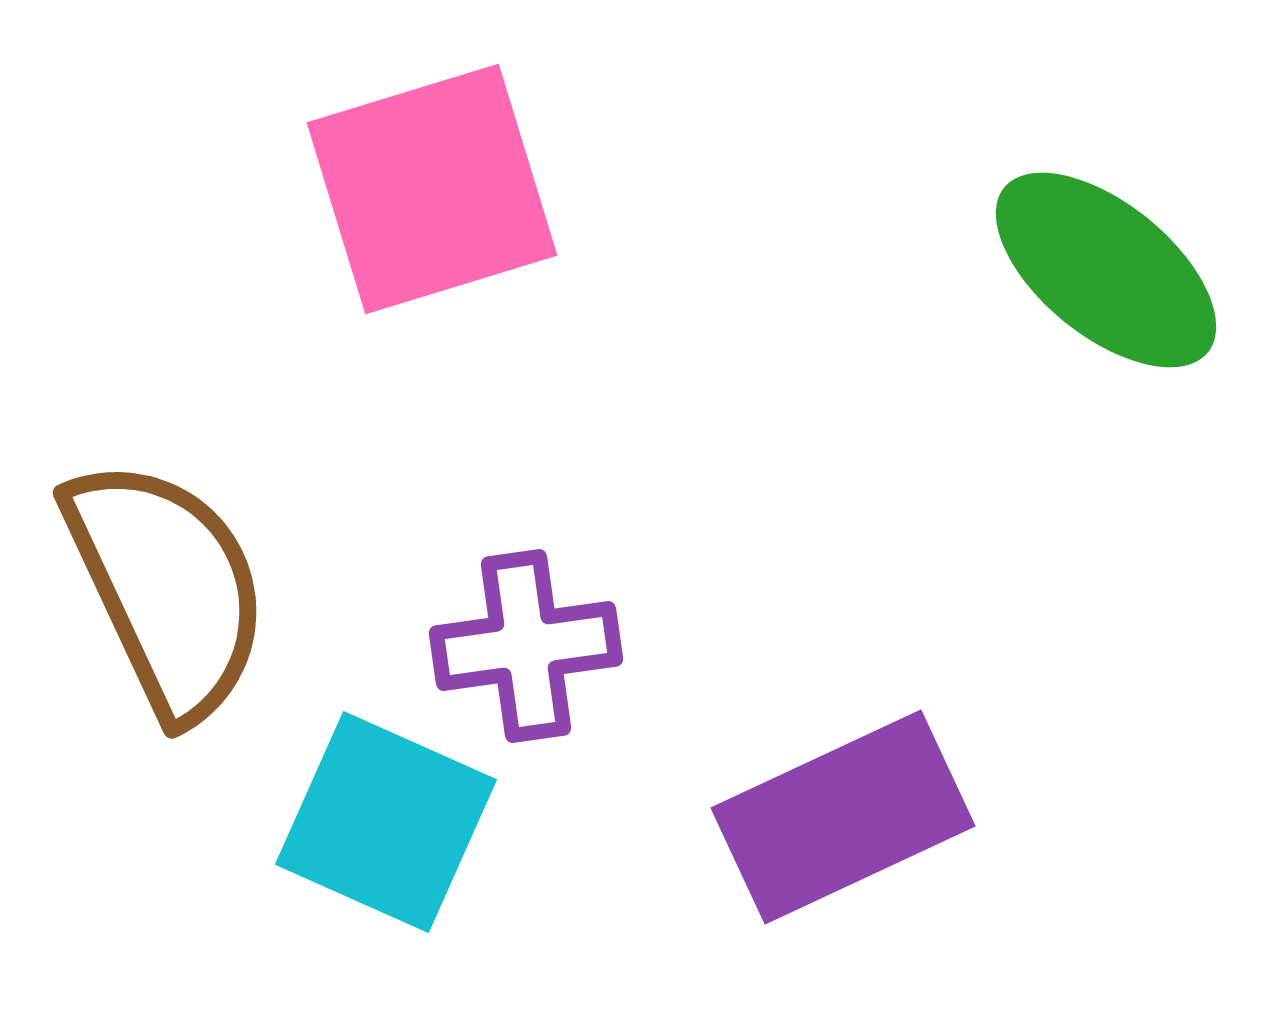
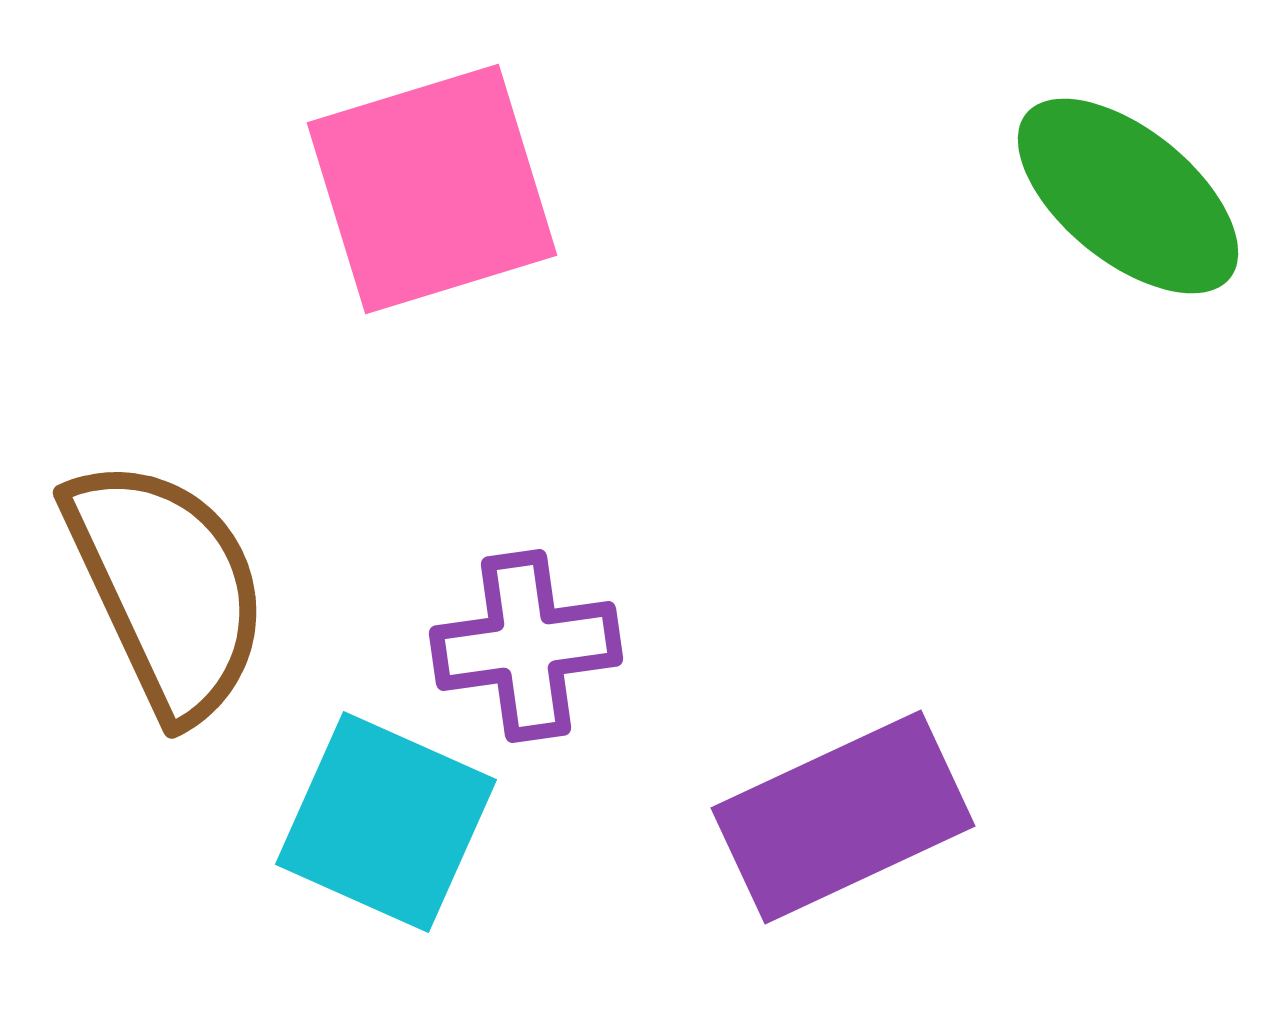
green ellipse: moved 22 px right, 74 px up
